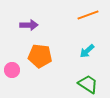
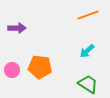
purple arrow: moved 12 px left, 3 px down
orange pentagon: moved 11 px down
